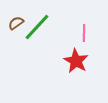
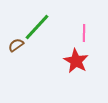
brown semicircle: moved 22 px down
